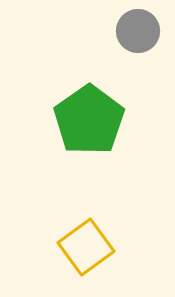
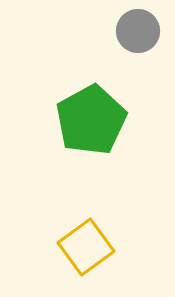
green pentagon: moved 2 px right; rotated 6 degrees clockwise
